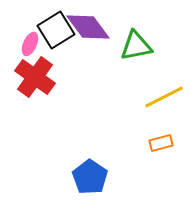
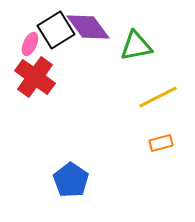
yellow line: moved 6 px left
blue pentagon: moved 19 px left, 3 px down
